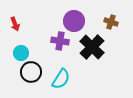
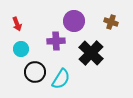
red arrow: moved 2 px right
purple cross: moved 4 px left; rotated 12 degrees counterclockwise
black cross: moved 1 px left, 6 px down
cyan circle: moved 4 px up
black circle: moved 4 px right
